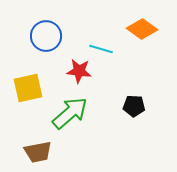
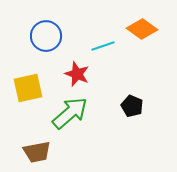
cyan line: moved 2 px right, 3 px up; rotated 35 degrees counterclockwise
red star: moved 2 px left, 3 px down; rotated 15 degrees clockwise
black pentagon: moved 2 px left; rotated 20 degrees clockwise
brown trapezoid: moved 1 px left
